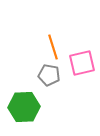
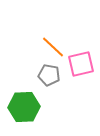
orange line: rotated 30 degrees counterclockwise
pink square: moved 1 px left, 1 px down
